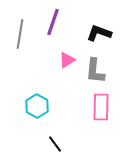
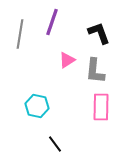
purple line: moved 1 px left
black L-shape: rotated 50 degrees clockwise
cyan hexagon: rotated 15 degrees counterclockwise
